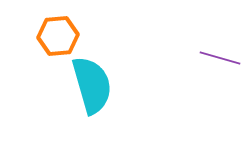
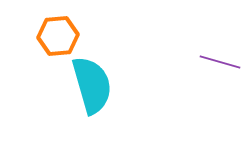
purple line: moved 4 px down
